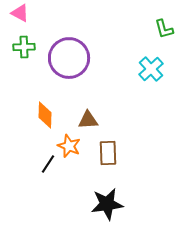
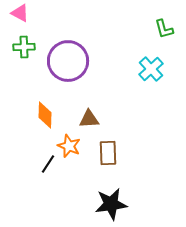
purple circle: moved 1 px left, 3 px down
brown triangle: moved 1 px right, 1 px up
black star: moved 4 px right
